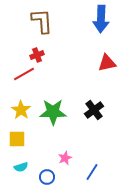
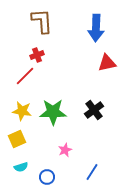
blue arrow: moved 5 px left, 9 px down
red line: moved 1 px right, 2 px down; rotated 15 degrees counterclockwise
yellow star: moved 1 px right, 1 px down; rotated 24 degrees counterclockwise
yellow square: rotated 24 degrees counterclockwise
pink star: moved 8 px up
